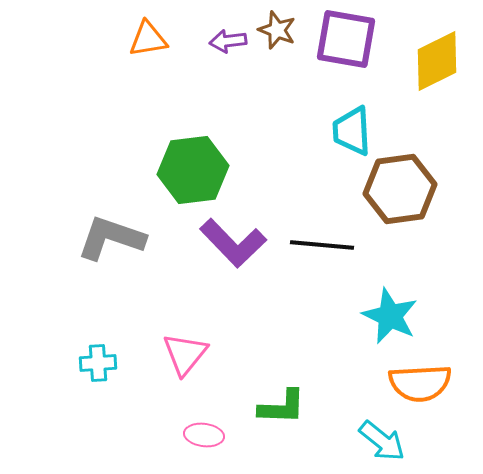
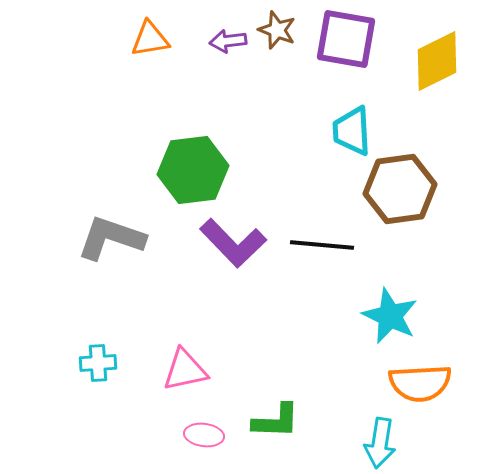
orange triangle: moved 2 px right
pink triangle: moved 16 px down; rotated 39 degrees clockwise
green L-shape: moved 6 px left, 14 px down
cyan arrow: moved 2 px left, 2 px down; rotated 60 degrees clockwise
